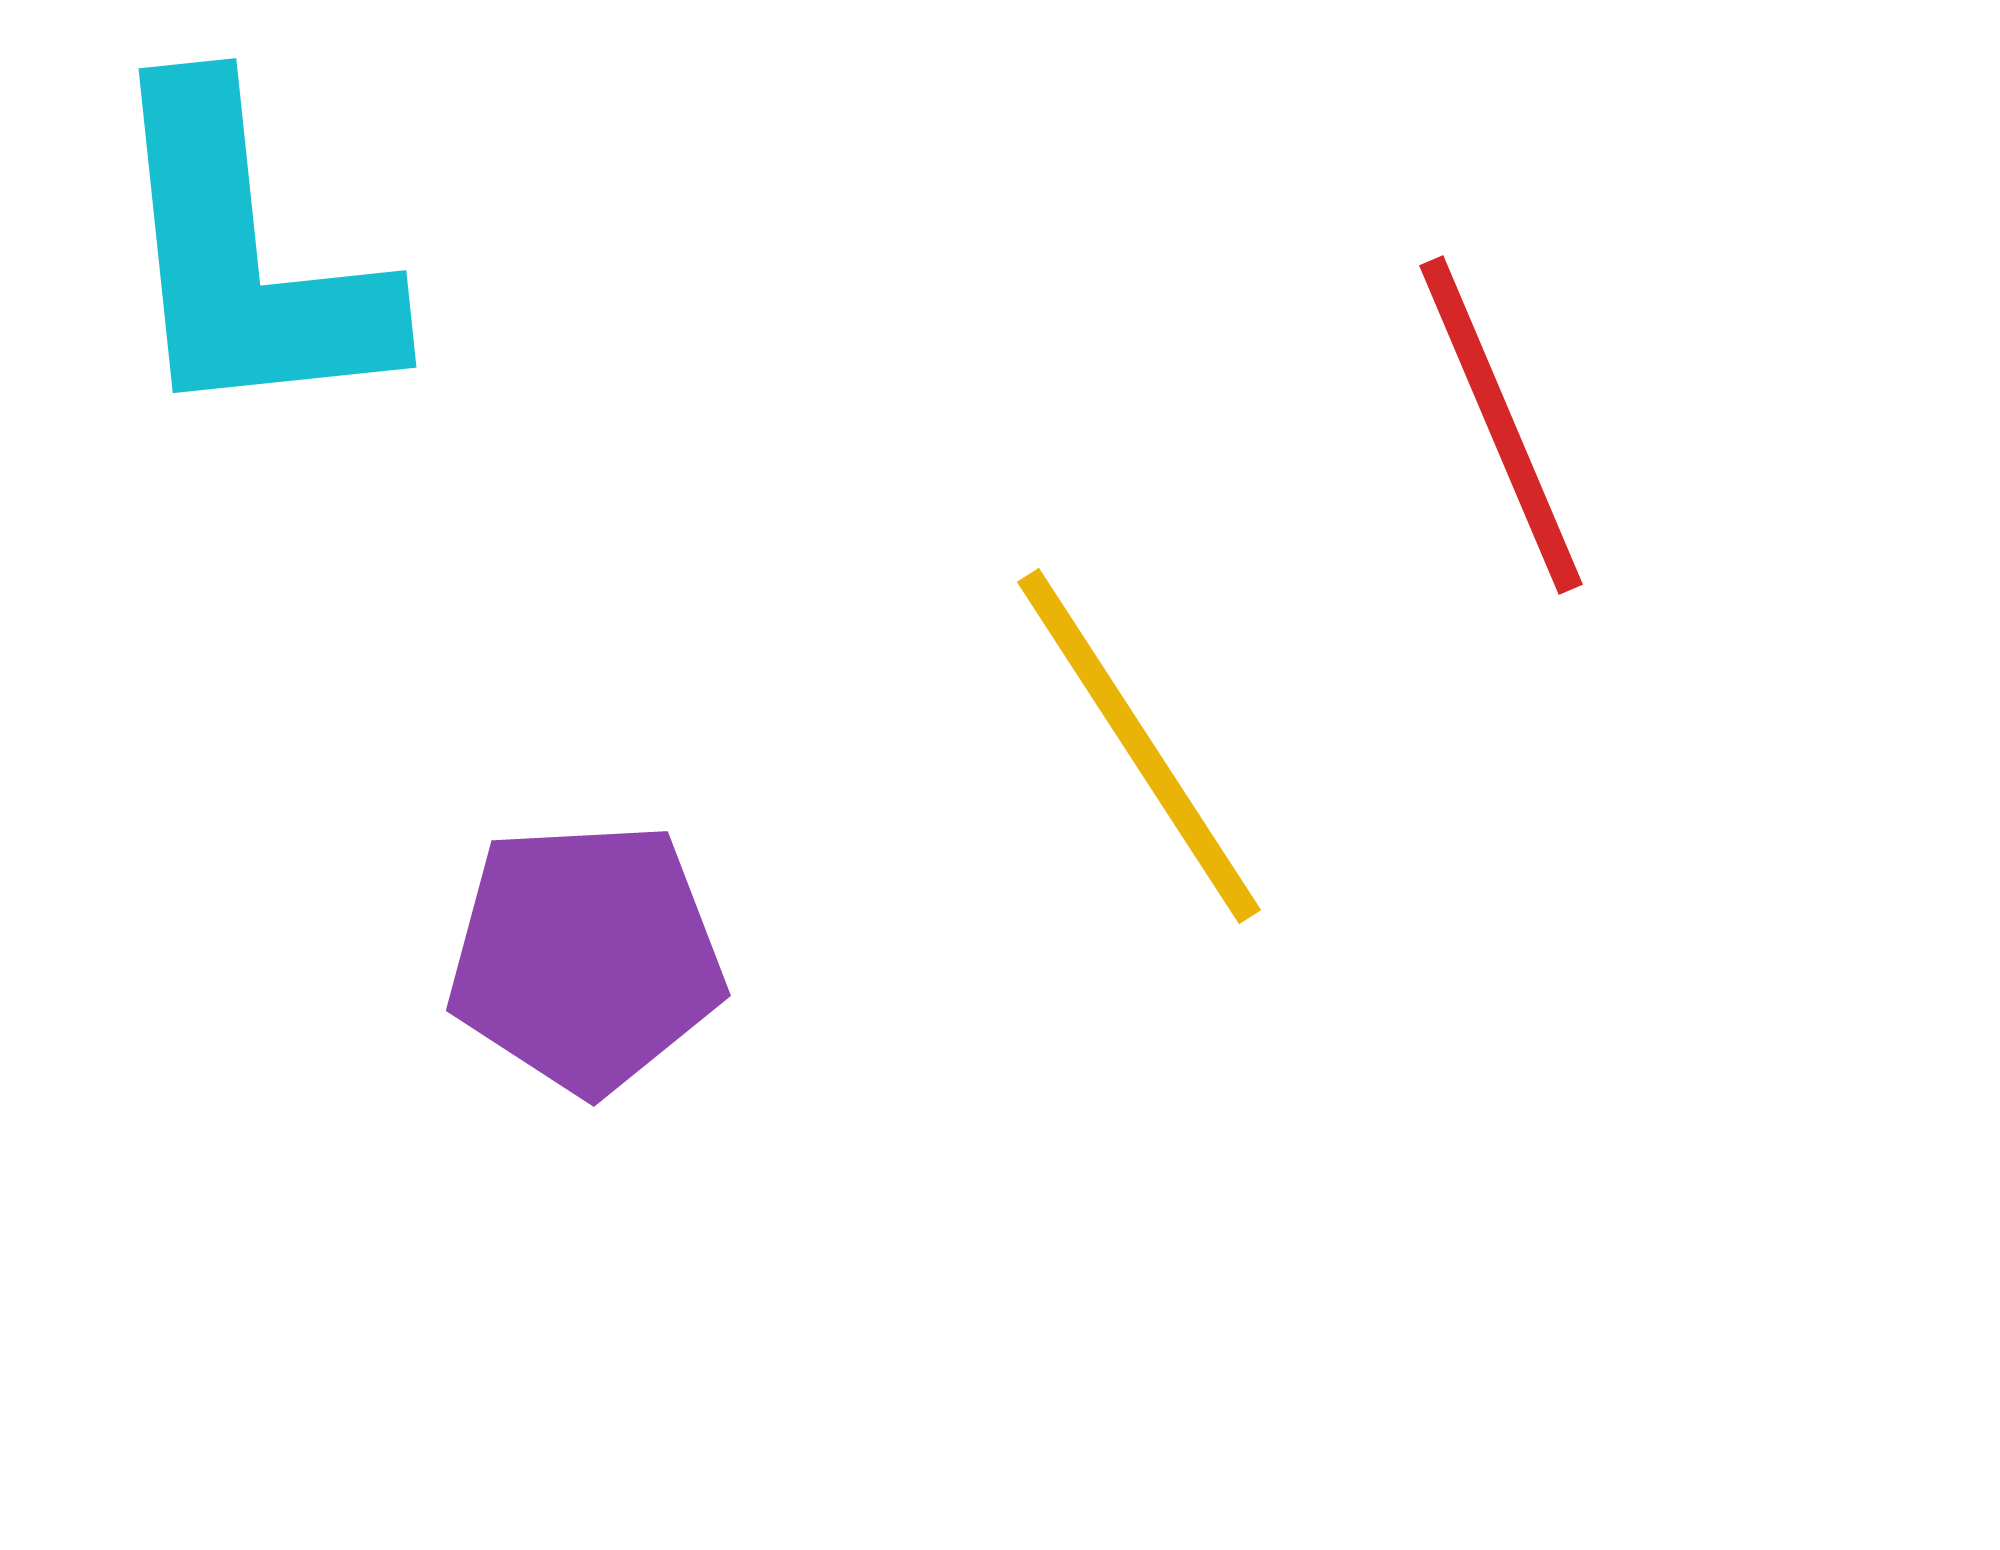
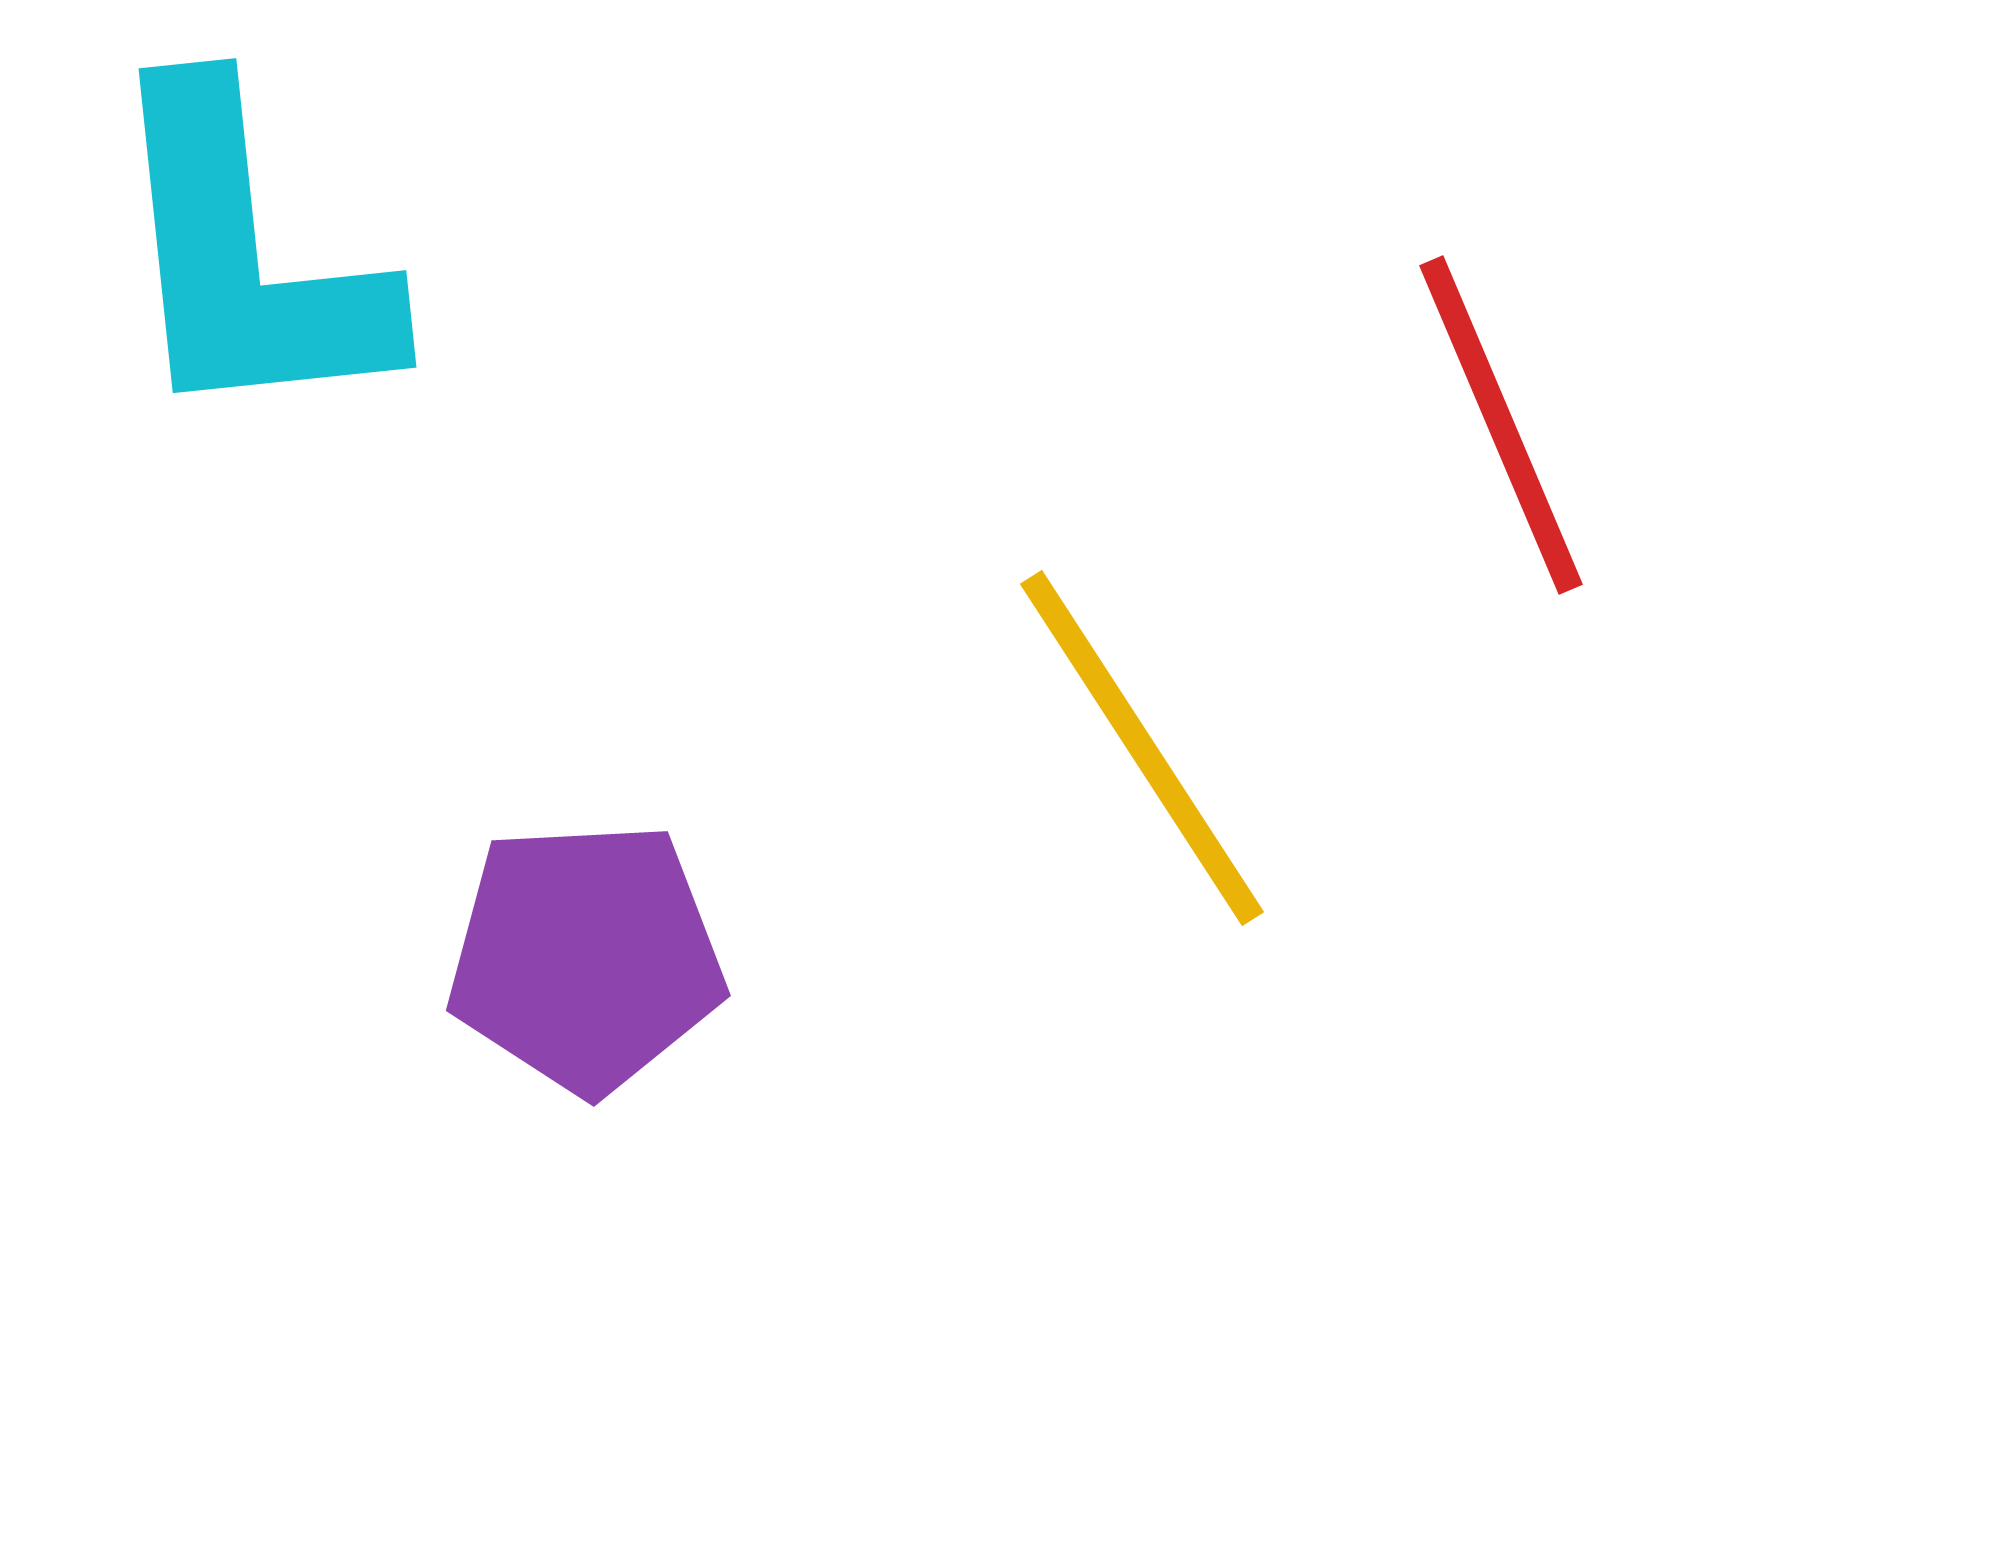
yellow line: moved 3 px right, 2 px down
